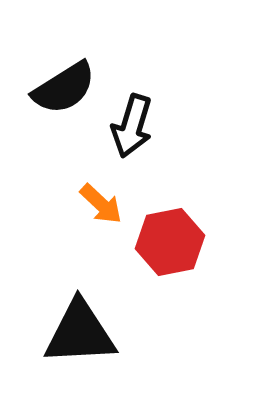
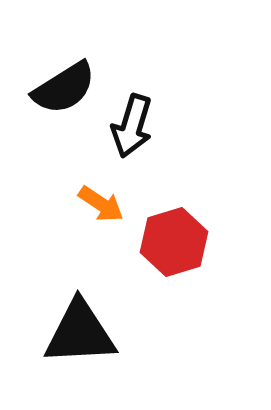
orange arrow: rotated 9 degrees counterclockwise
red hexagon: moved 4 px right; rotated 6 degrees counterclockwise
